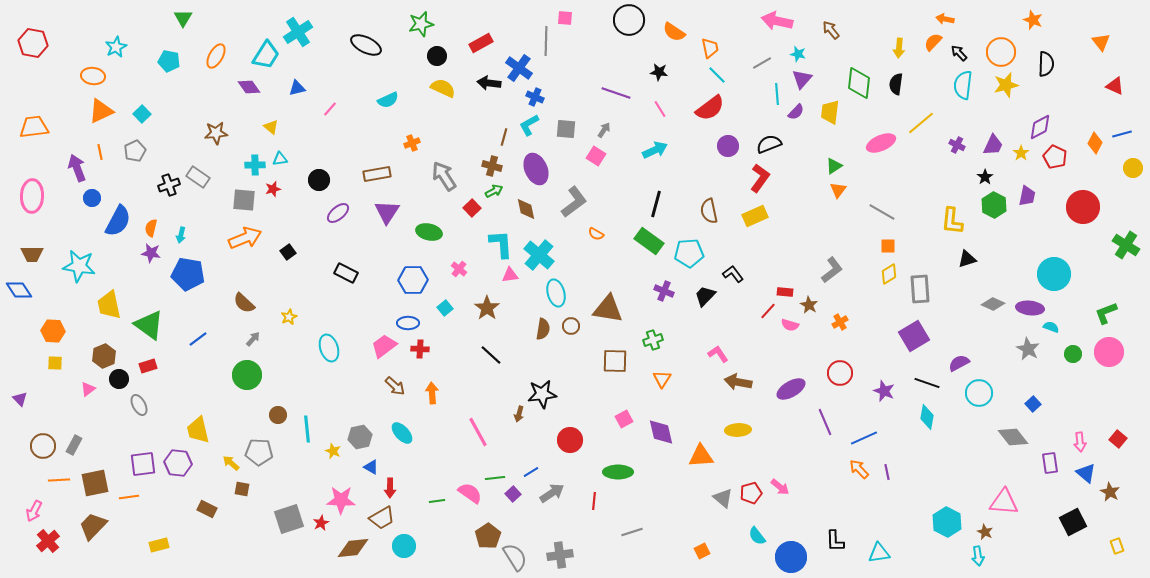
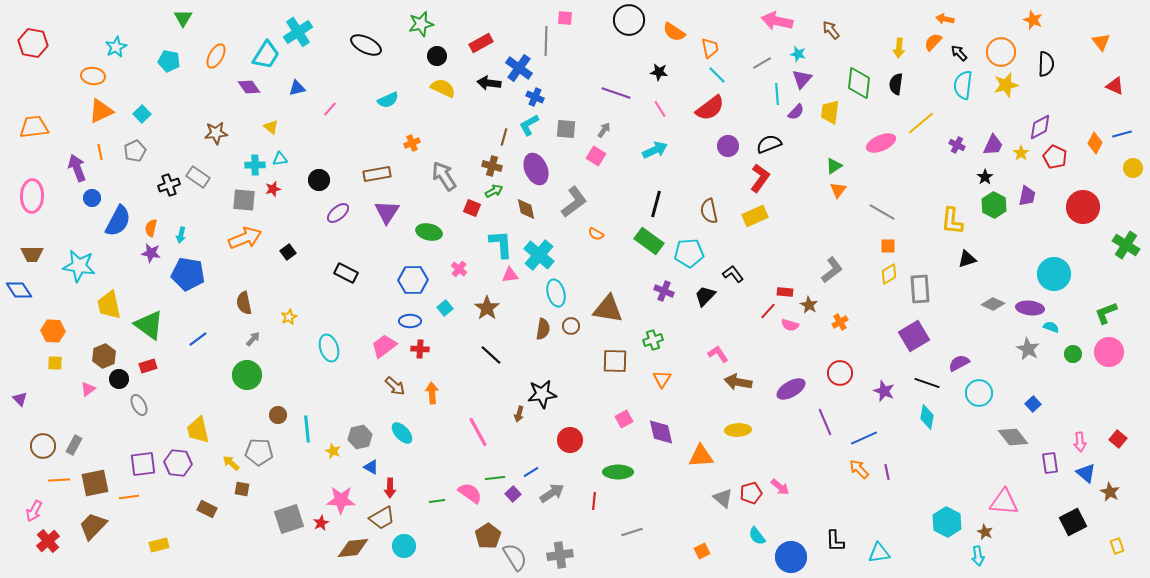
red square at (472, 208): rotated 24 degrees counterclockwise
brown semicircle at (244, 303): rotated 35 degrees clockwise
blue ellipse at (408, 323): moved 2 px right, 2 px up
